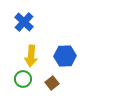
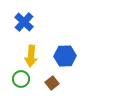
green circle: moved 2 px left
